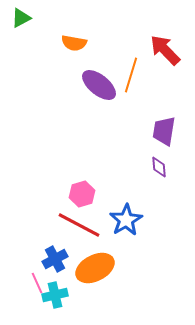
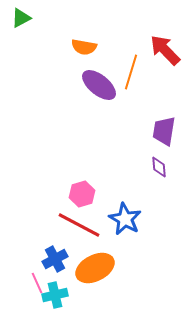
orange semicircle: moved 10 px right, 4 px down
orange line: moved 3 px up
blue star: moved 1 px left, 1 px up; rotated 12 degrees counterclockwise
